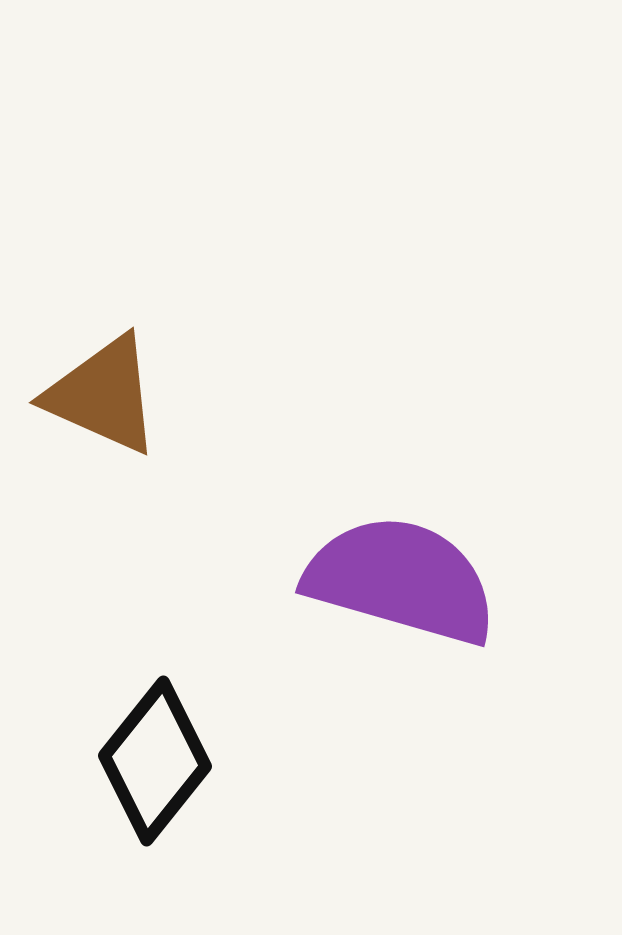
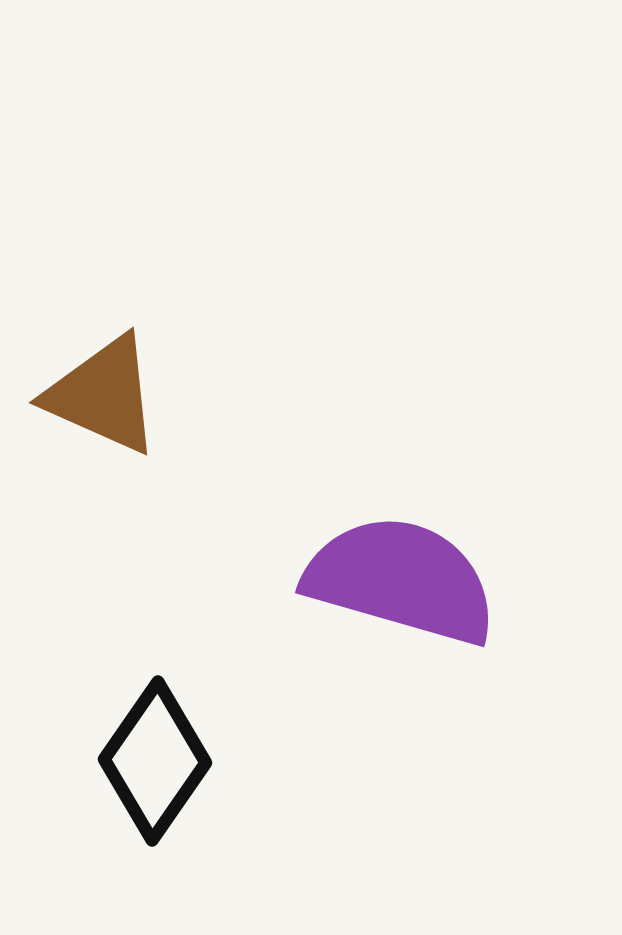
black diamond: rotated 4 degrees counterclockwise
